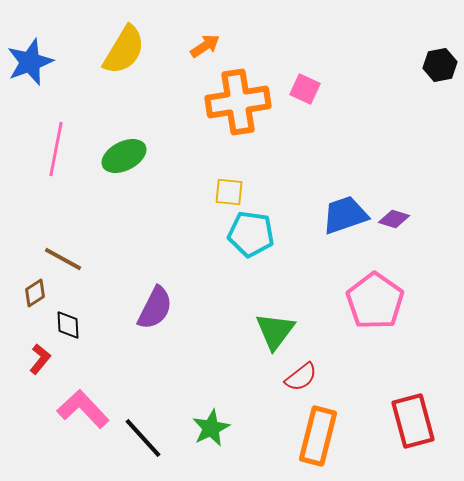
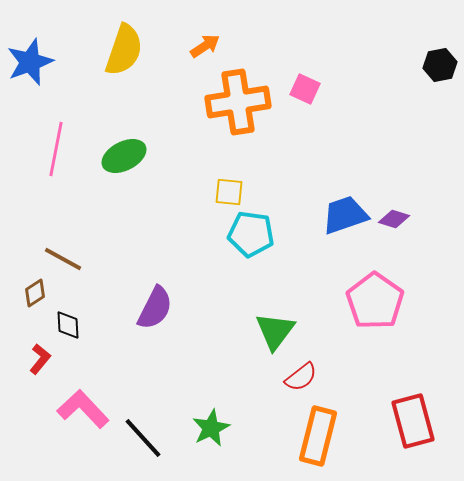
yellow semicircle: rotated 12 degrees counterclockwise
